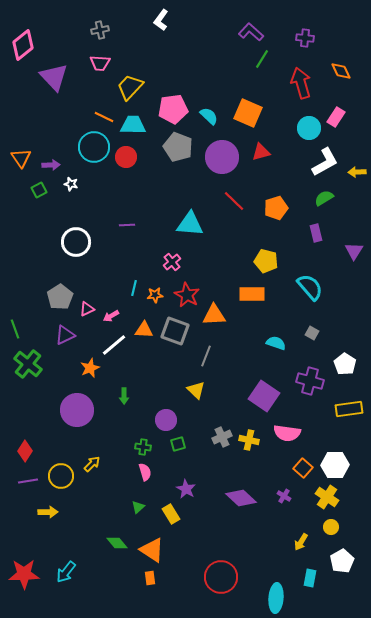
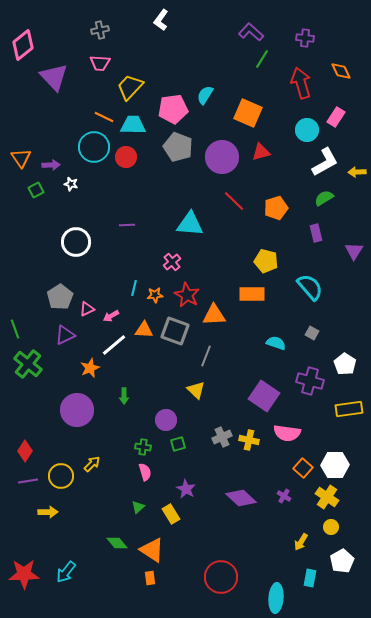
cyan semicircle at (209, 116): moved 4 px left, 21 px up; rotated 102 degrees counterclockwise
cyan circle at (309, 128): moved 2 px left, 2 px down
green square at (39, 190): moved 3 px left
